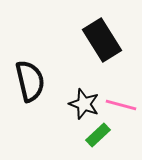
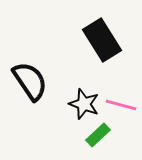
black semicircle: rotated 21 degrees counterclockwise
